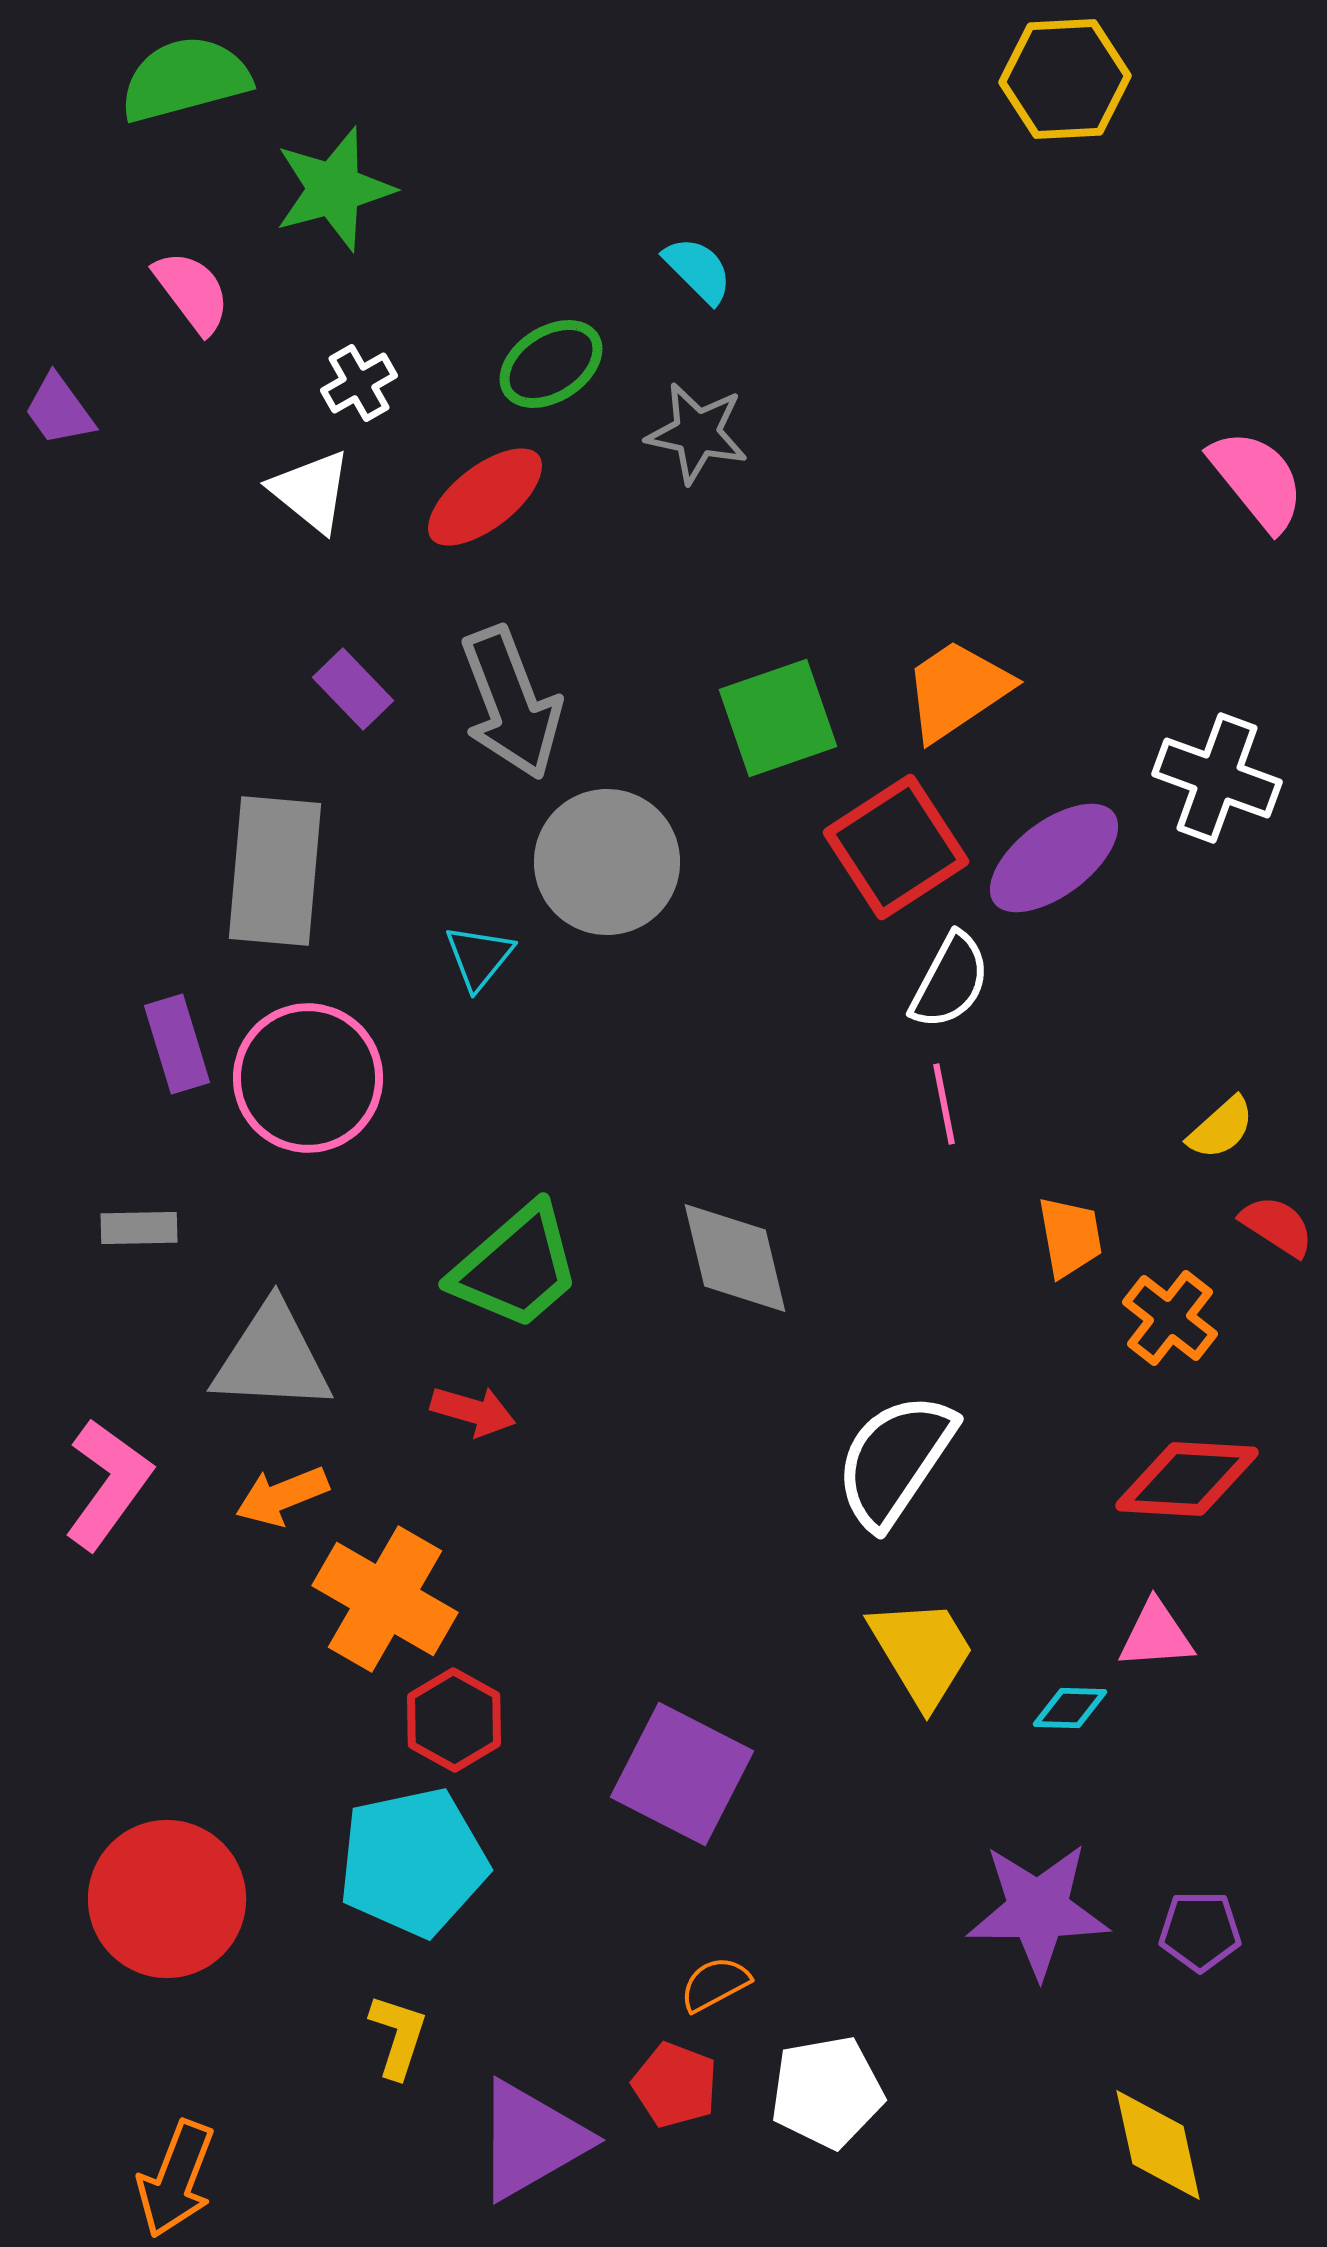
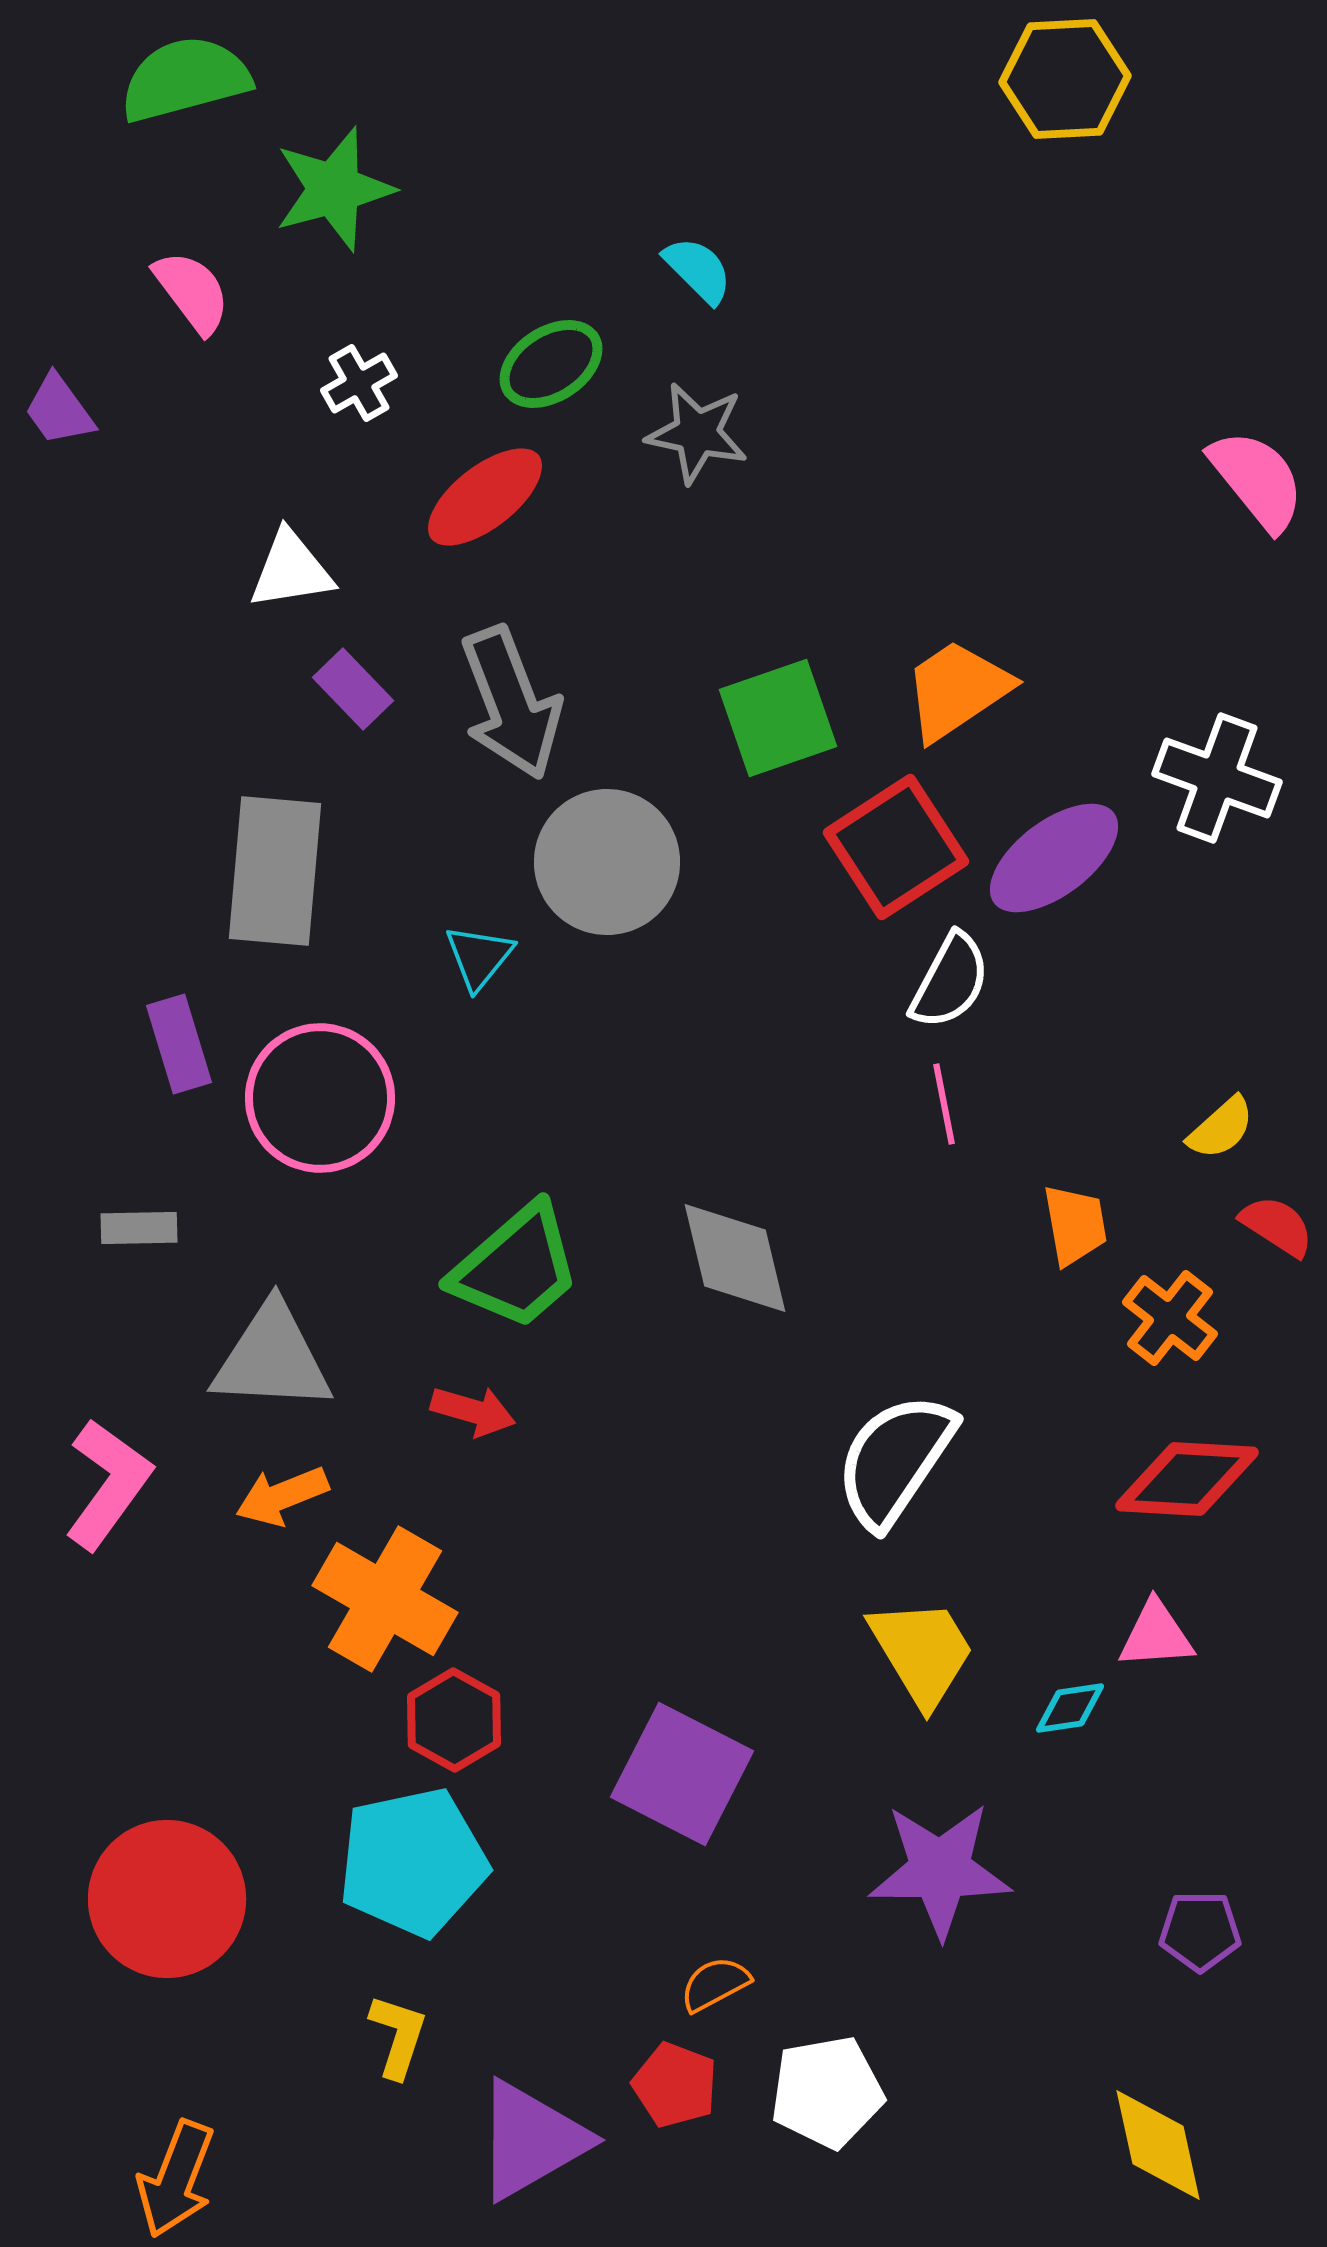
white triangle at (311, 491): moved 20 px left, 79 px down; rotated 48 degrees counterclockwise
purple rectangle at (177, 1044): moved 2 px right
pink circle at (308, 1078): moved 12 px right, 20 px down
orange trapezoid at (1070, 1237): moved 5 px right, 12 px up
cyan diamond at (1070, 1708): rotated 10 degrees counterclockwise
purple star at (1038, 1910): moved 98 px left, 40 px up
